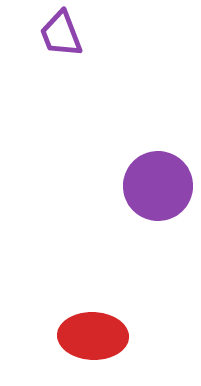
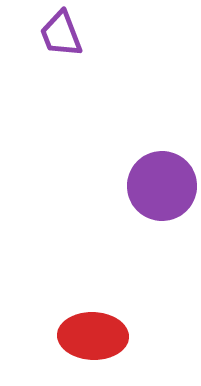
purple circle: moved 4 px right
